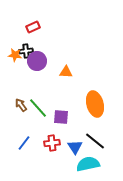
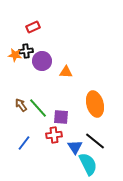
purple circle: moved 5 px right
red cross: moved 2 px right, 8 px up
cyan semicircle: rotated 75 degrees clockwise
